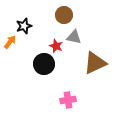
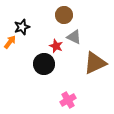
black star: moved 2 px left, 1 px down
gray triangle: rotated 14 degrees clockwise
pink cross: rotated 21 degrees counterclockwise
